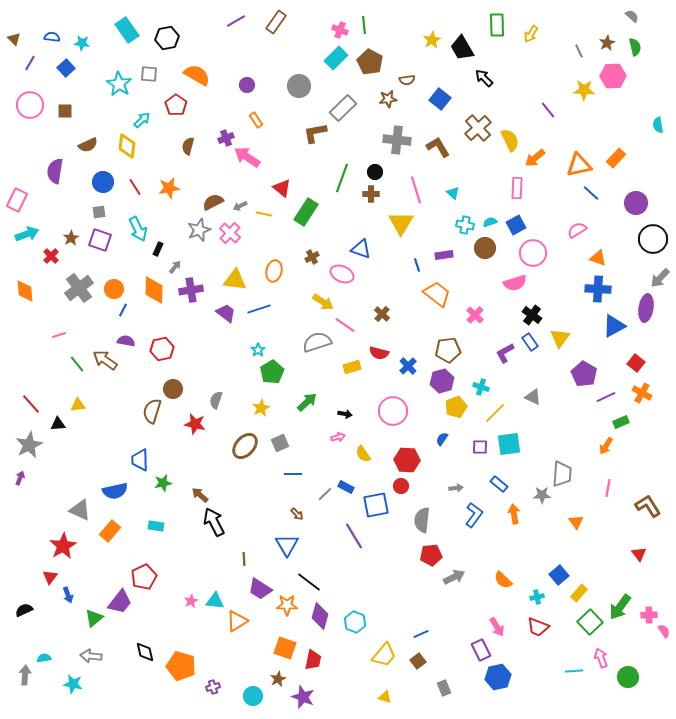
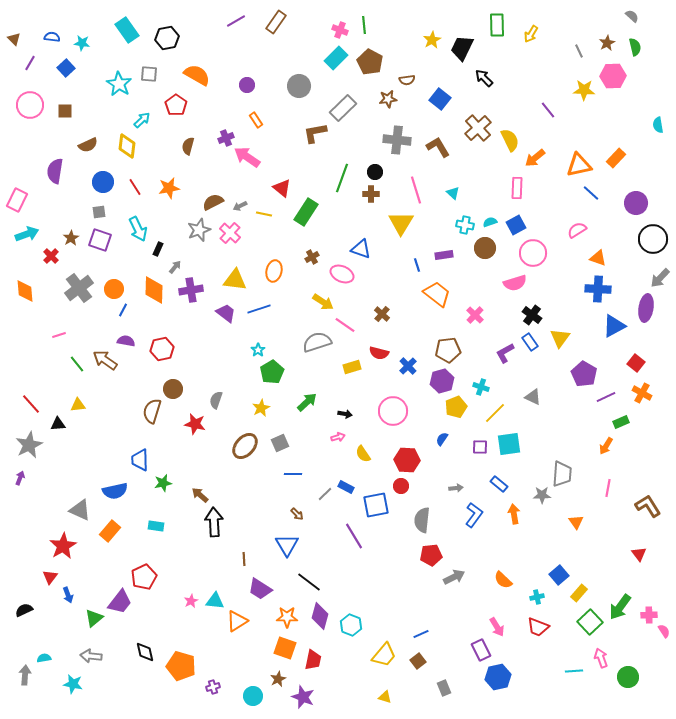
black trapezoid at (462, 48): rotated 56 degrees clockwise
black arrow at (214, 522): rotated 24 degrees clockwise
orange star at (287, 605): moved 12 px down
cyan hexagon at (355, 622): moved 4 px left, 3 px down
